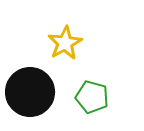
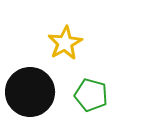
green pentagon: moved 1 px left, 2 px up
